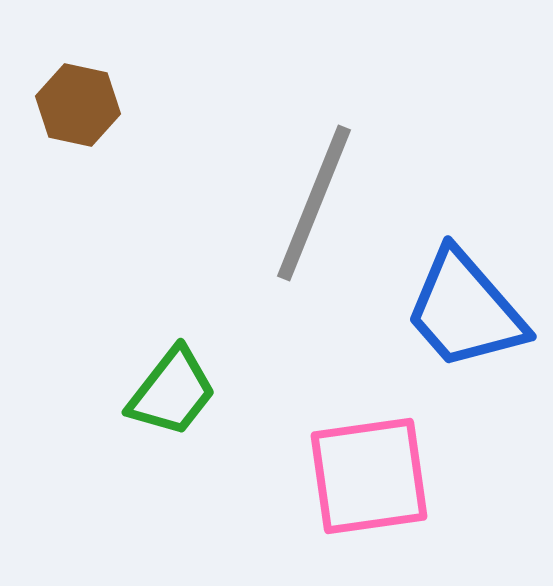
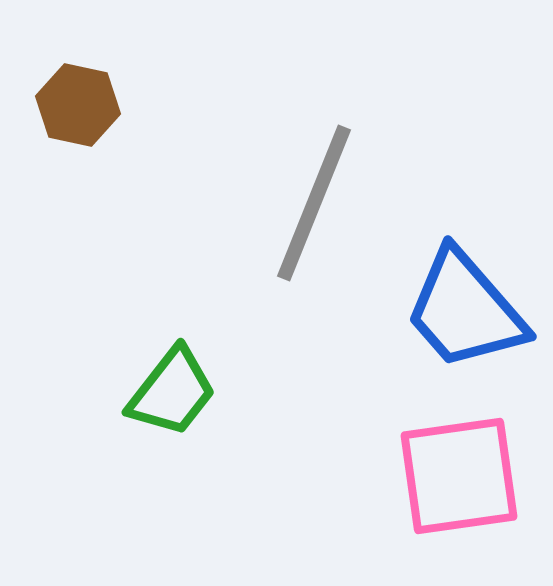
pink square: moved 90 px right
